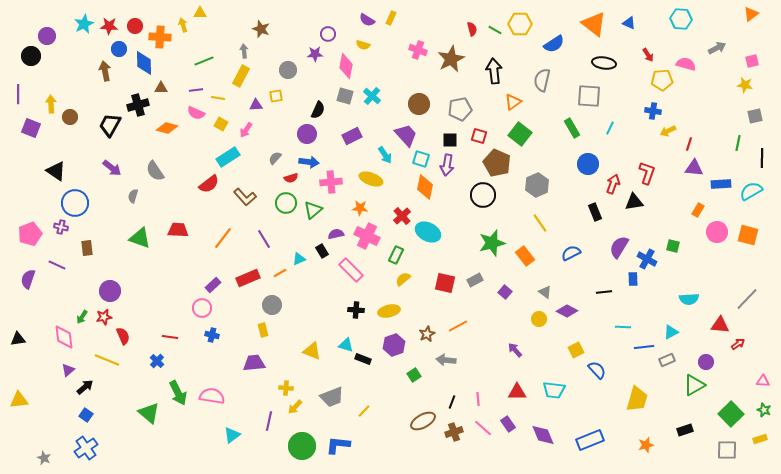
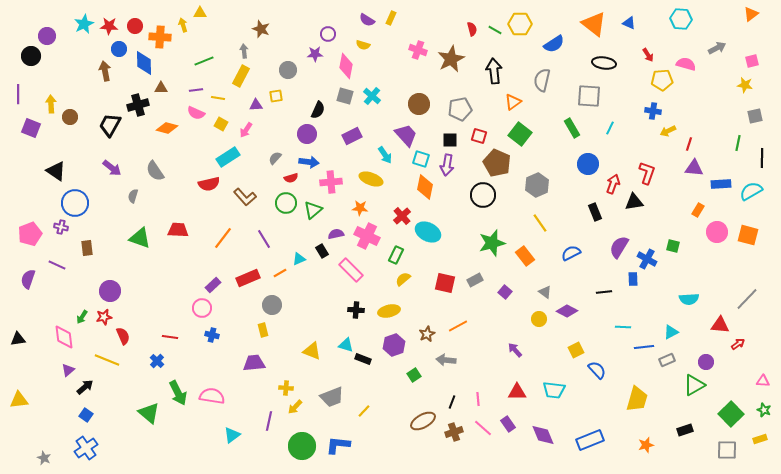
red semicircle at (209, 184): rotated 25 degrees clockwise
